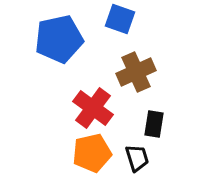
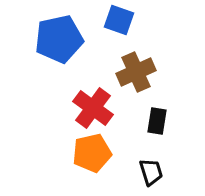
blue square: moved 1 px left, 1 px down
black rectangle: moved 3 px right, 3 px up
black trapezoid: moved 14 px right, 14 px down
